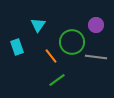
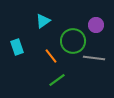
cyan triangle: moved 5 px right, 4 px up; rotated 21 degrees clockwise
green circle: moved 1 px right, 1 px up
gray line: moved 2 px left, 1 px down
